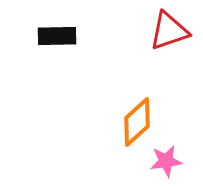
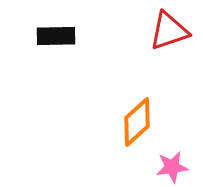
black rectangle: moved 1 px left
pink star: moved 6 px right, 6 px down
